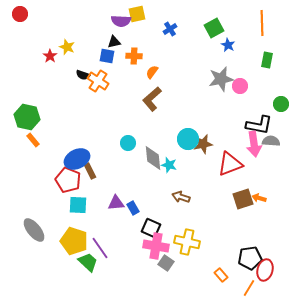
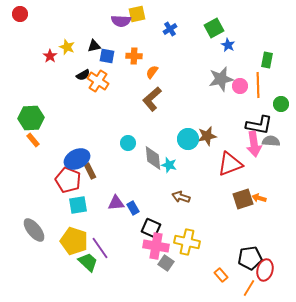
orange line at (262, 23): moved 4 px left, 62 px down
black triangle at (114, 42): moved 20 px left, 4 px down
black semicircle at (83, 75): rotated 48 degrees counterclockwise
green hexagon at (27, 117): moved 4 px right, 1 px down; rotated 15 degrees counterclockwise
brown star at (203, 144): moved 4 px right, 8 px up
cyan square at (78, 205): rotated 12 degrees counterclockwise
